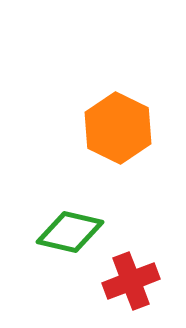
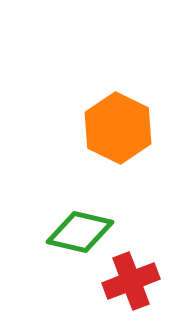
green diamond: moved 10 px right
